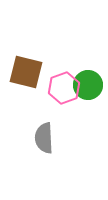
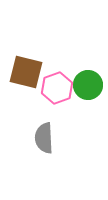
pink hexagon: moved 7 px left
